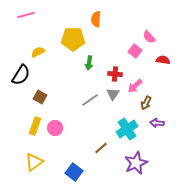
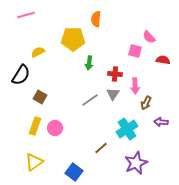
pink square: rotated 24 degrees counterclockwise
pink arrow: rotated 49 degrees counterclockwise
purple arrow: moved 4 px right, 1 px up
